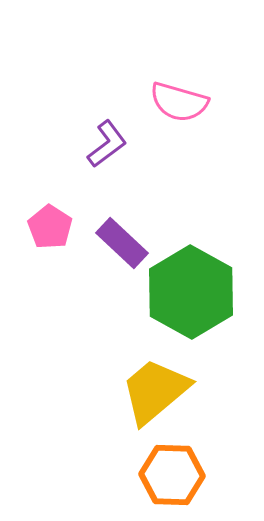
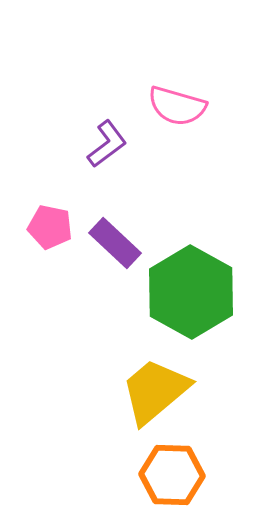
pink semicircle: moved 2 px left, 4 px down
pink pentagon: rotated 21 degrees counterclockwise
purple rectangle: moved 7 px left
